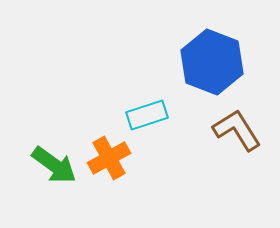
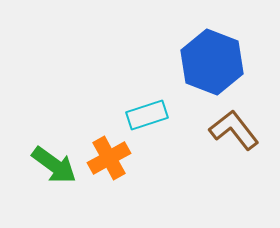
brown L-shape: moved 3 px left; rotated 6 degrees counterclockwise
